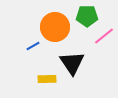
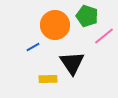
green pentagon: rotated 20 degrees clockwise
orange circle: moved 2 px up
blue line: moved 1 px down
yellow rectangle: moved 1 px right
